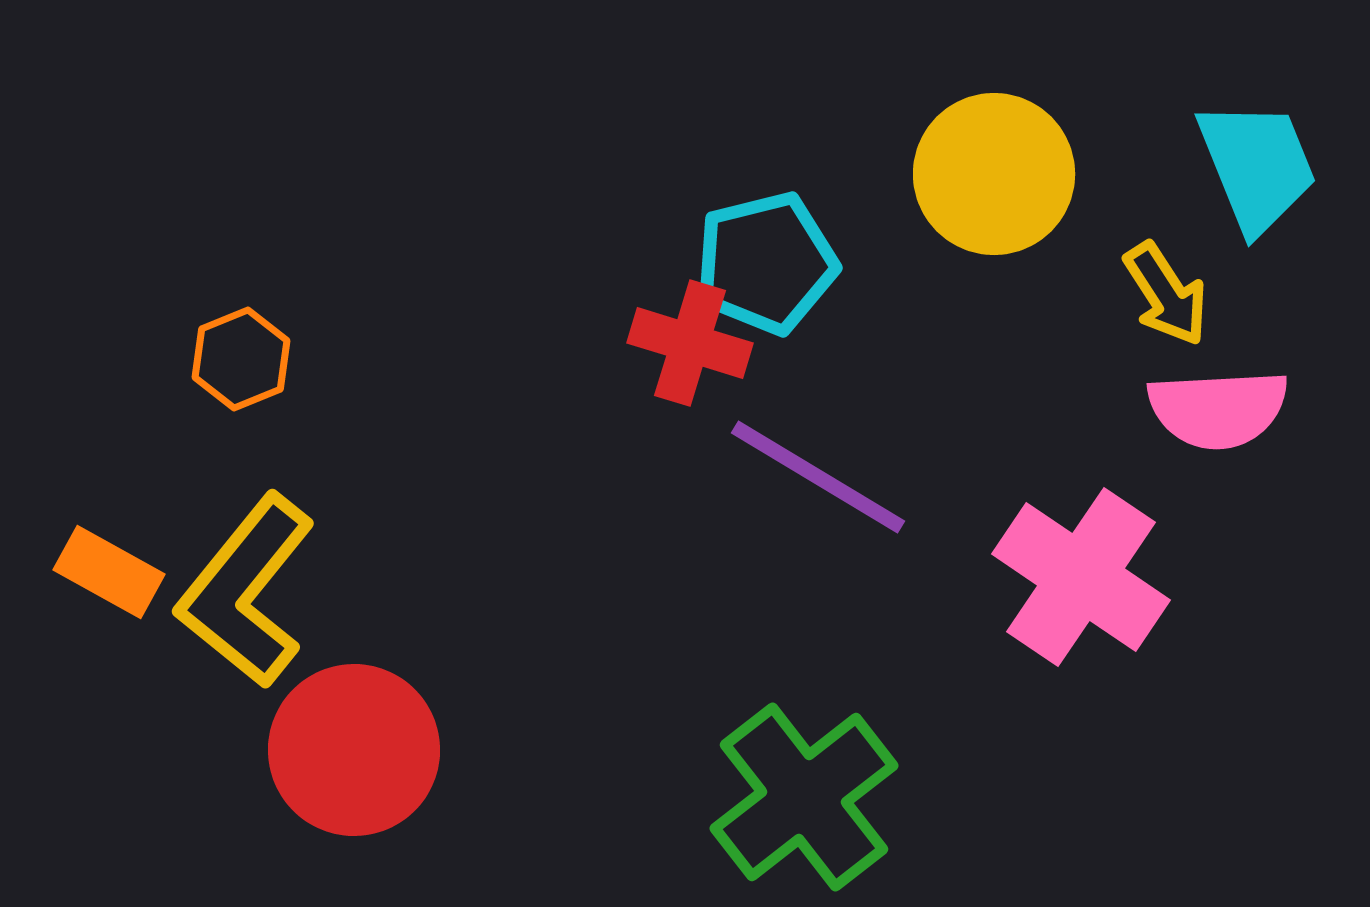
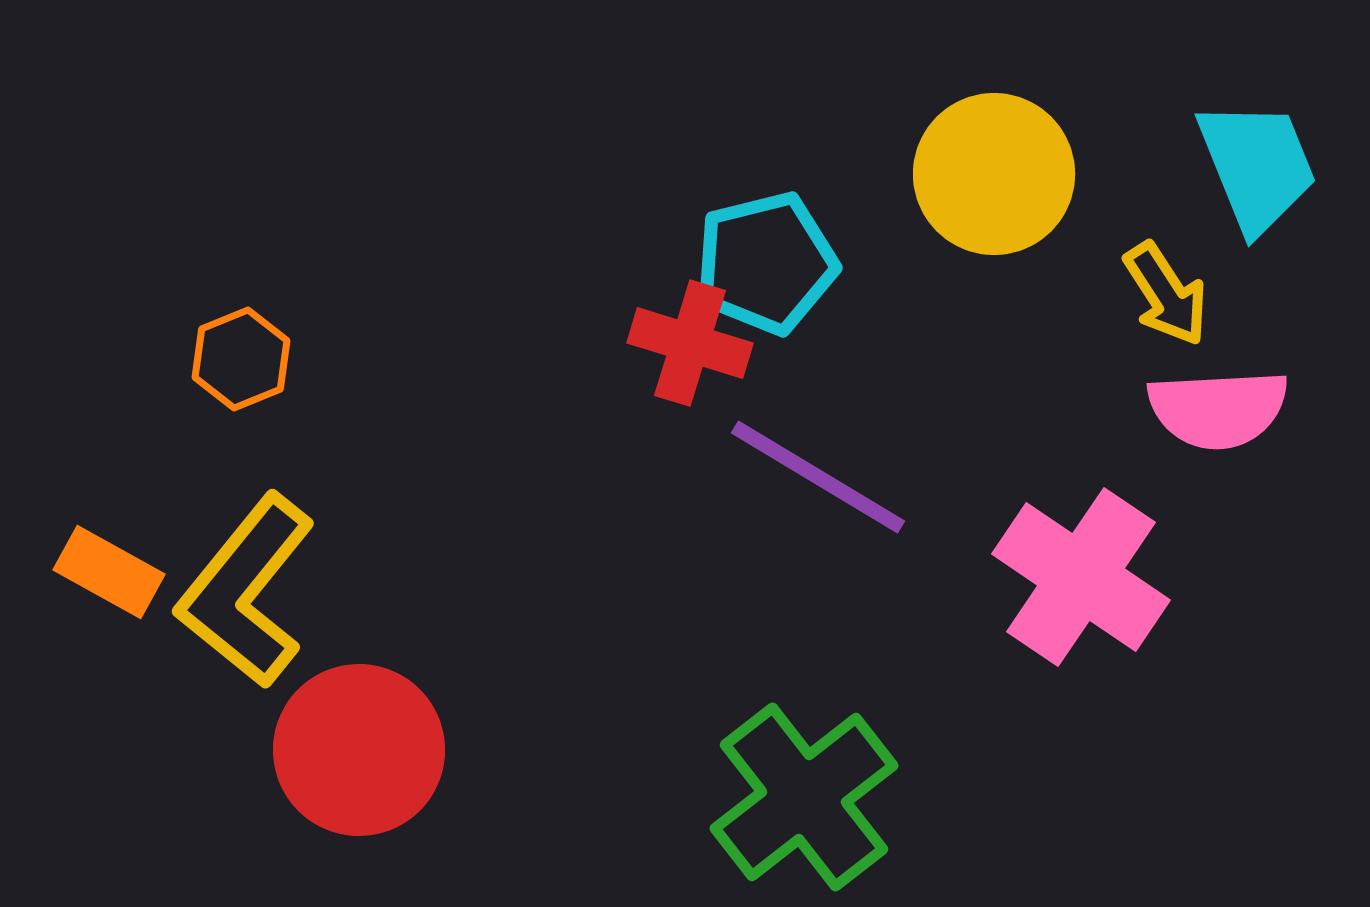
red circle: moved 5 px right
